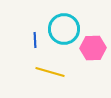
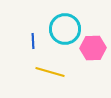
cyan circle: moved 1 px right
blue line: moved 2 px left, 1 px down
